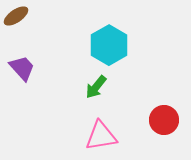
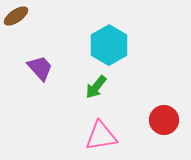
purple trapezoid: moved 18 px right
